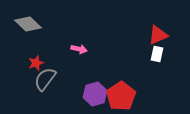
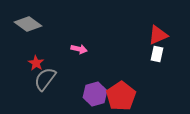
gray diamond: rotated 8 degrees counterclockwise
red star: rotated 21 degrees counterclockwise
